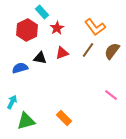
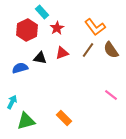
brown semicircle: moved 1 px left, 1 px up; rotated 72 degrees counterclockwise
